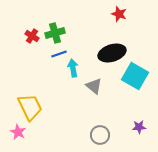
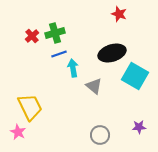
red cross: rotated 16 degrees clockwise
